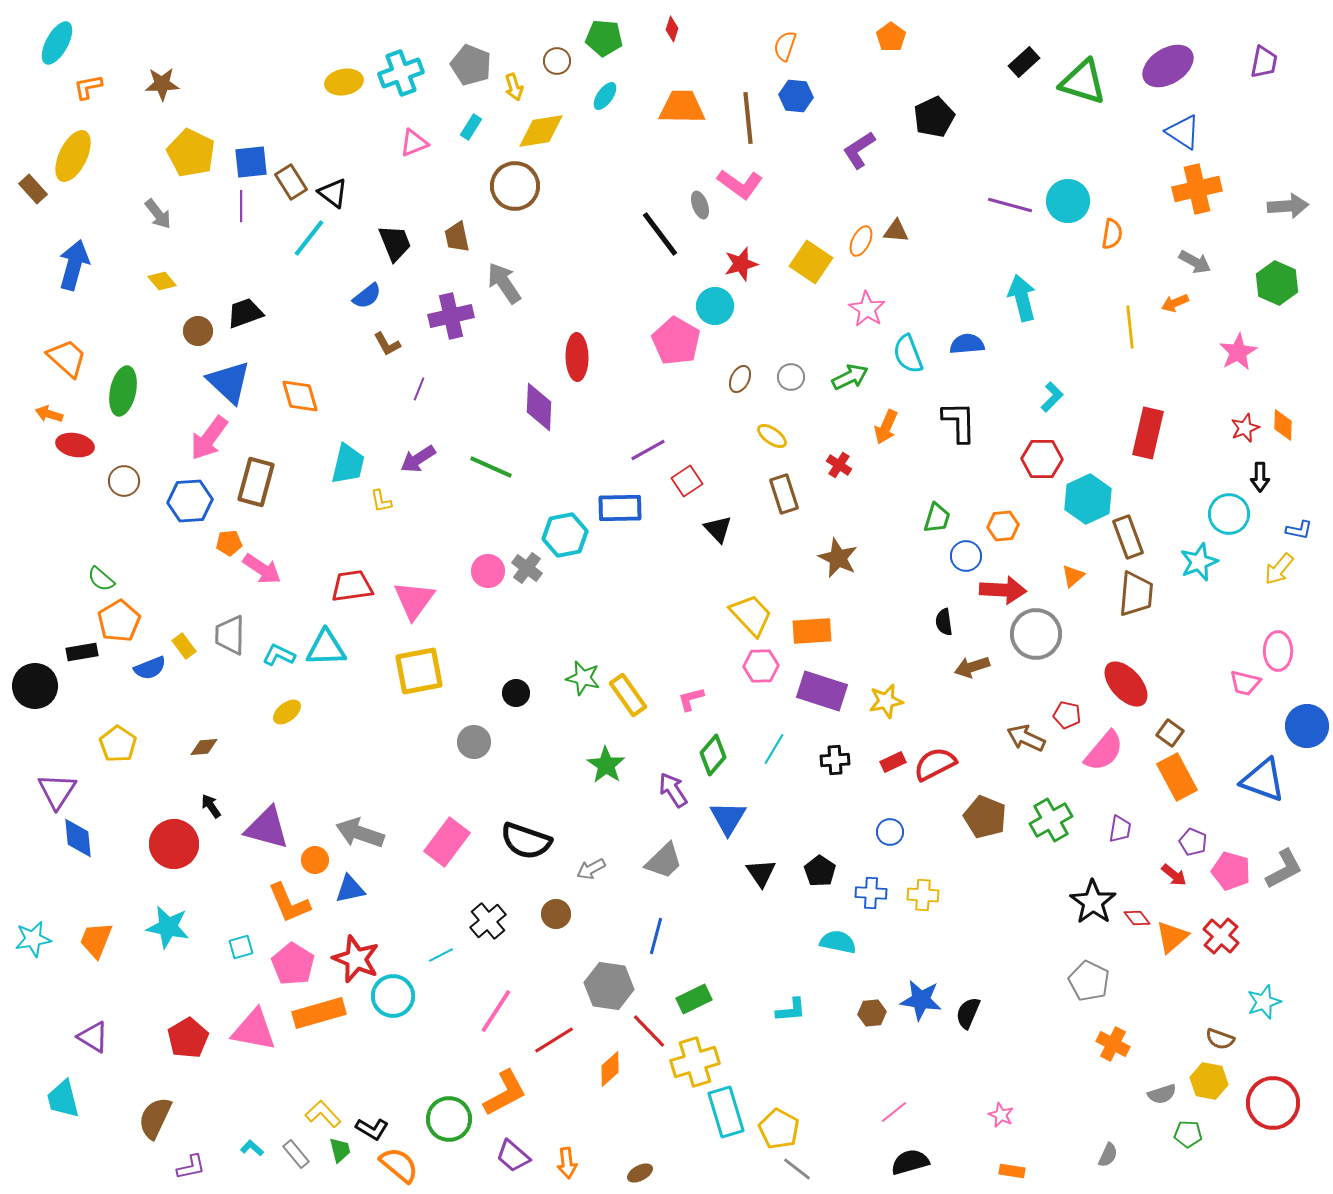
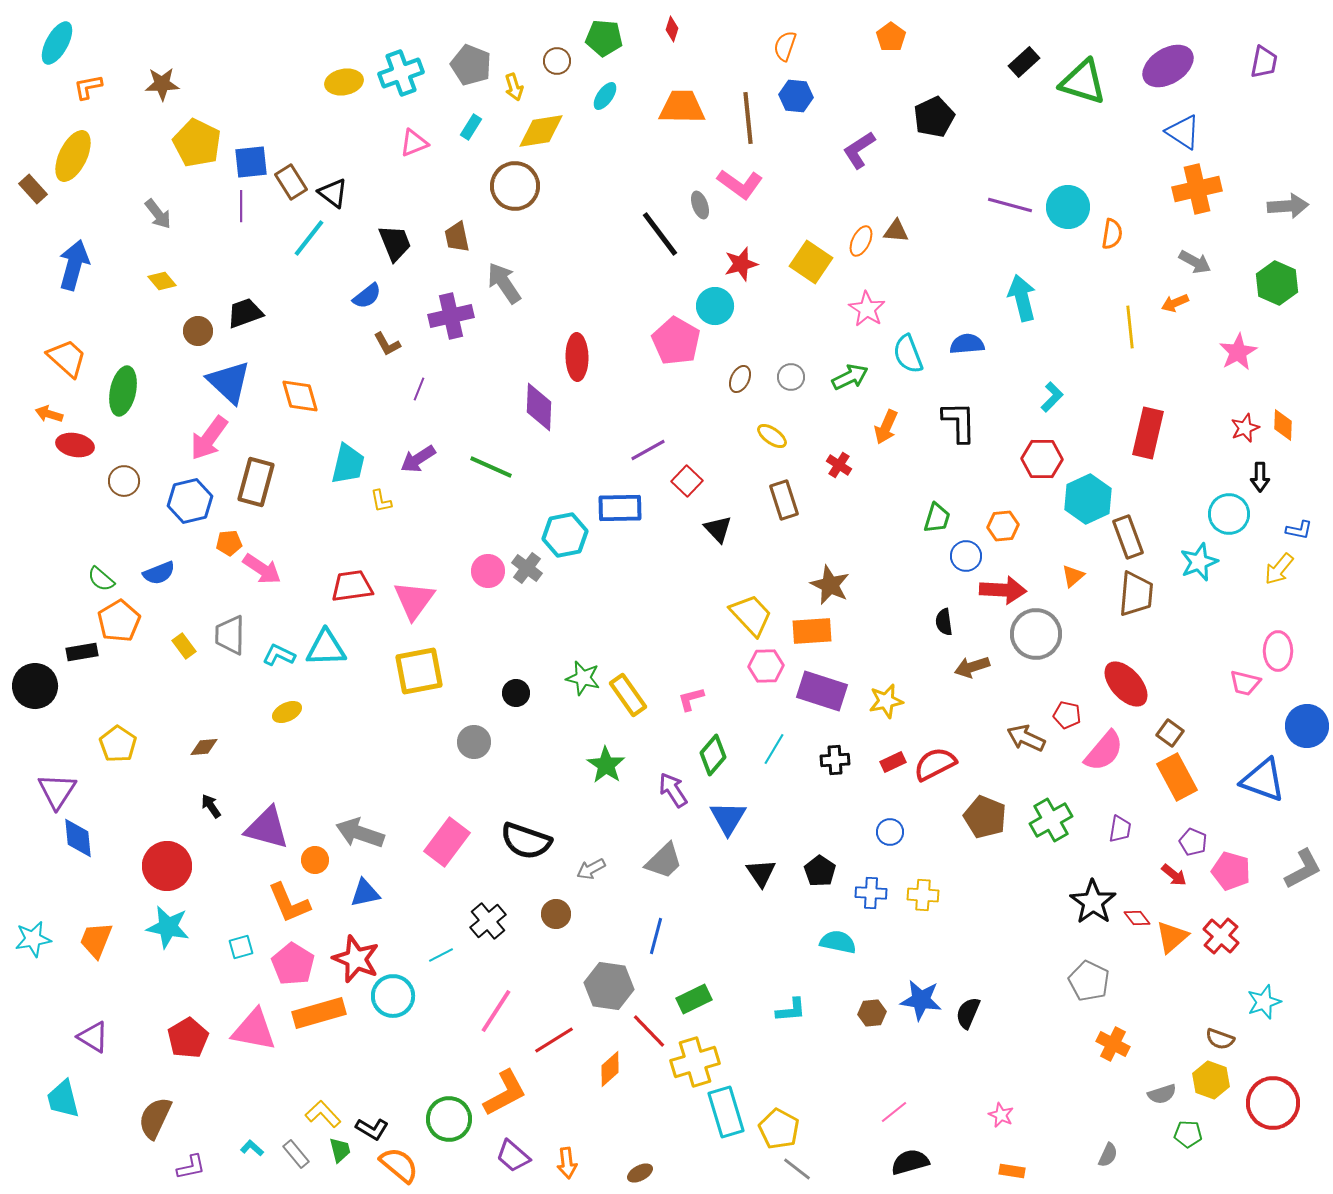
yellow pentagon at (191, 153): moved 6 px right, 10 px up
cyan circle at (1068, 201): moved 6 px down
red square at (687, 481): rotated 12 degrees counterclockwise
brown rectangle at (784, 494): moved 6 px down
blue hexagon at (190, 501): rotated 9 degrees counterclockwise
brown star at (838, 558): moved 8 px left, 27 px down
pink hexagon at (761, 666): moved 5 px right
blue semicircle at (150, 668): moved 9 px right, 95 px up
yellow ellipse at (287, 712): rotated 12 degrees clockwise
red circle at (174, 844): moved 7 px left, 22 px down
gray L-shape at (1284, 869): moved 19 px right
blue triangle at (350, 889): moved 15 px right, 4 px down
yellow hexagon at (1209, 1081): moved 2 px right, 1 px up; rotated 9 degrees clockwise
